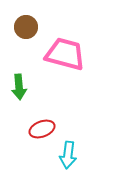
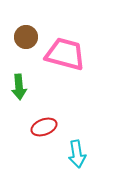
brown circle: moved 10 px down
red ellipse: moved 2 px right, 2 px up
cyan arrow: moved 9 px right, 1 px up; rotated 16 degrees counterclockwise
